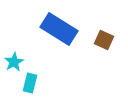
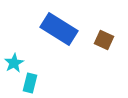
cyan star: moved 1 px down
